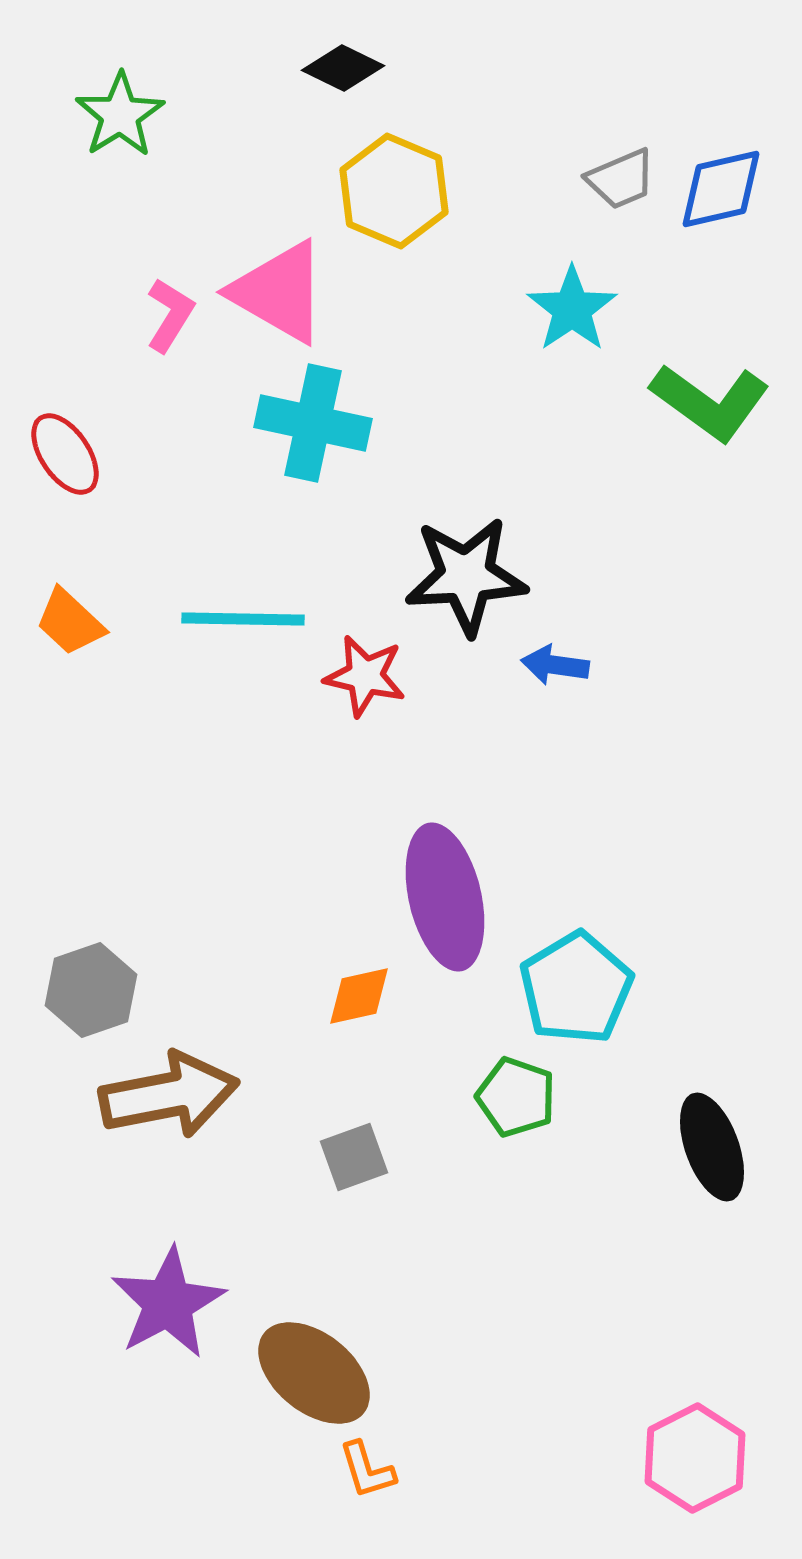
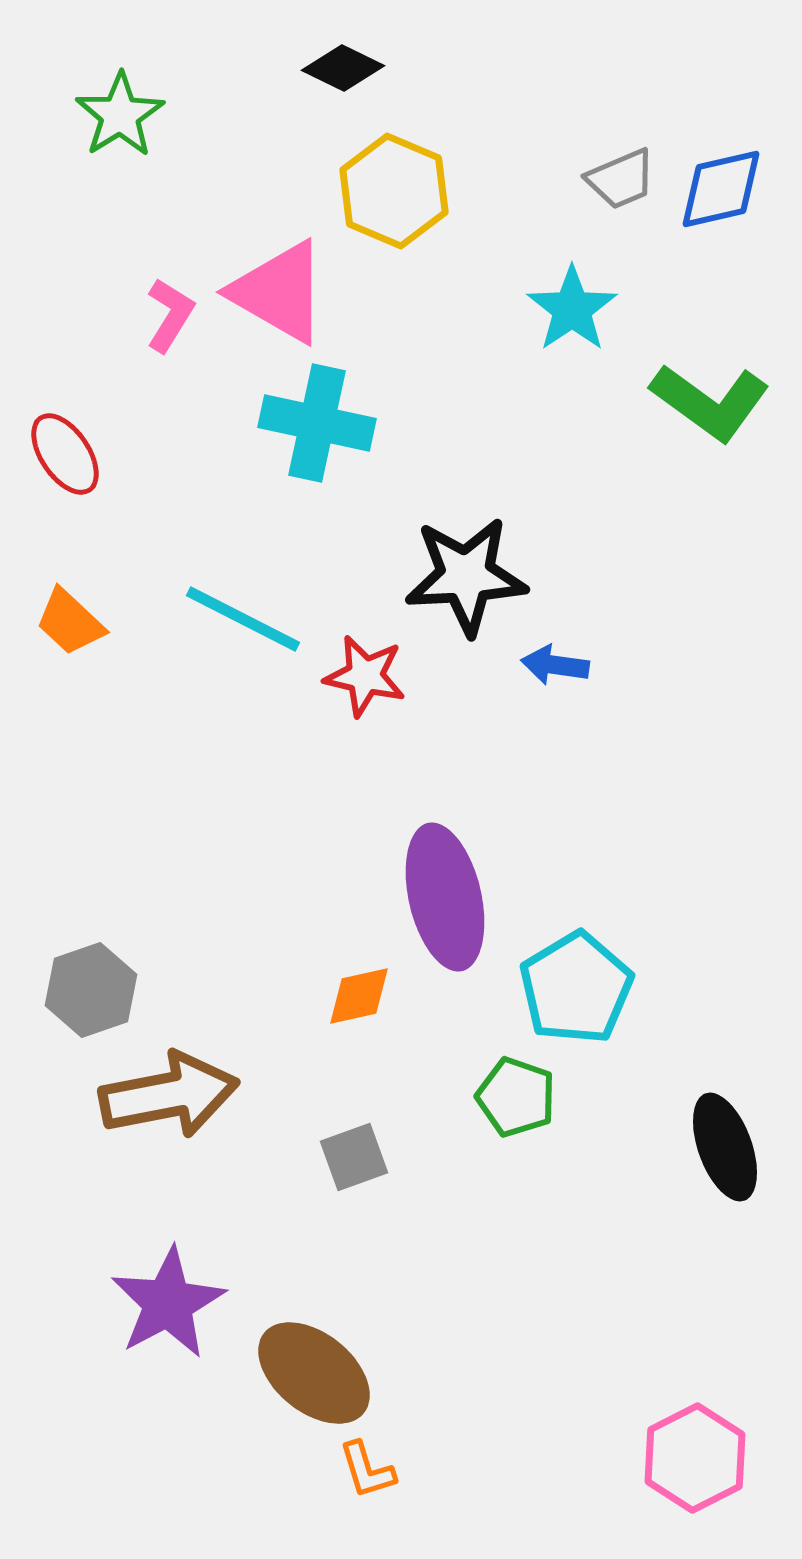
cyan cross: moved 4 px right
cyan line: rotated 26 degrees clockwise
black ellipse: moved 13 px right
